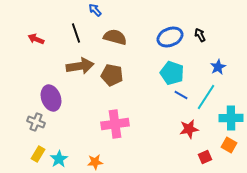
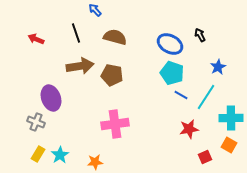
blue ellipse: moved 7 px down; rotated 50 degrees clockwise
cyan star: moved 1 px right, 4 px up
